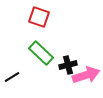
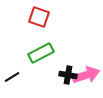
green rectangle: rotated 70 degrees counterclockwise
black cross: moved 10 px down; rotated 24 degrees clockwise
